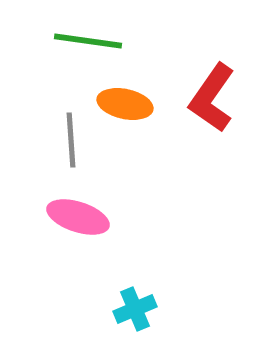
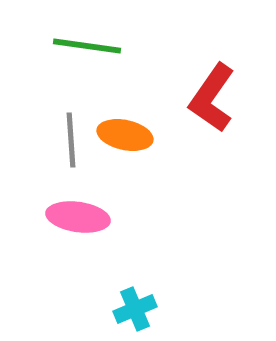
green line: moved 1 px left, 5 px down
orange ellipse: moved 31 px down
pink ellipse: rotated 10 degrees counterclockwise
